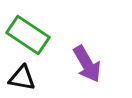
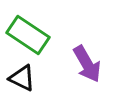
black triangle: rotated 16 degrees clockwise
